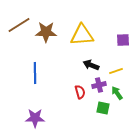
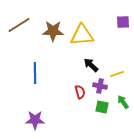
brown star: moved 7 px right, 1 px up
purple square: moved 18 px up
black arrow: rotated 21 degrees clockwise
yellow line: moved 1 px right, 3 px down
purple cross: moved 1 px right, 1 px down; rotated 24 degrees clockwise
green arrow: moved 6 px right, 9 px down
green square: moved 1 px left, 1 px up
purple star: moved 2 px down
